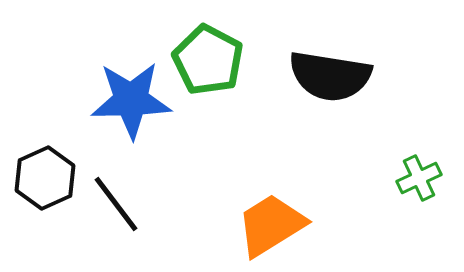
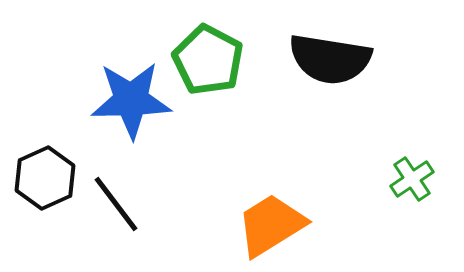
black semicircle: moved 17 px up
green cross: moved 7 px left, 1 px down; rotated 9 degrees counterclockwise
